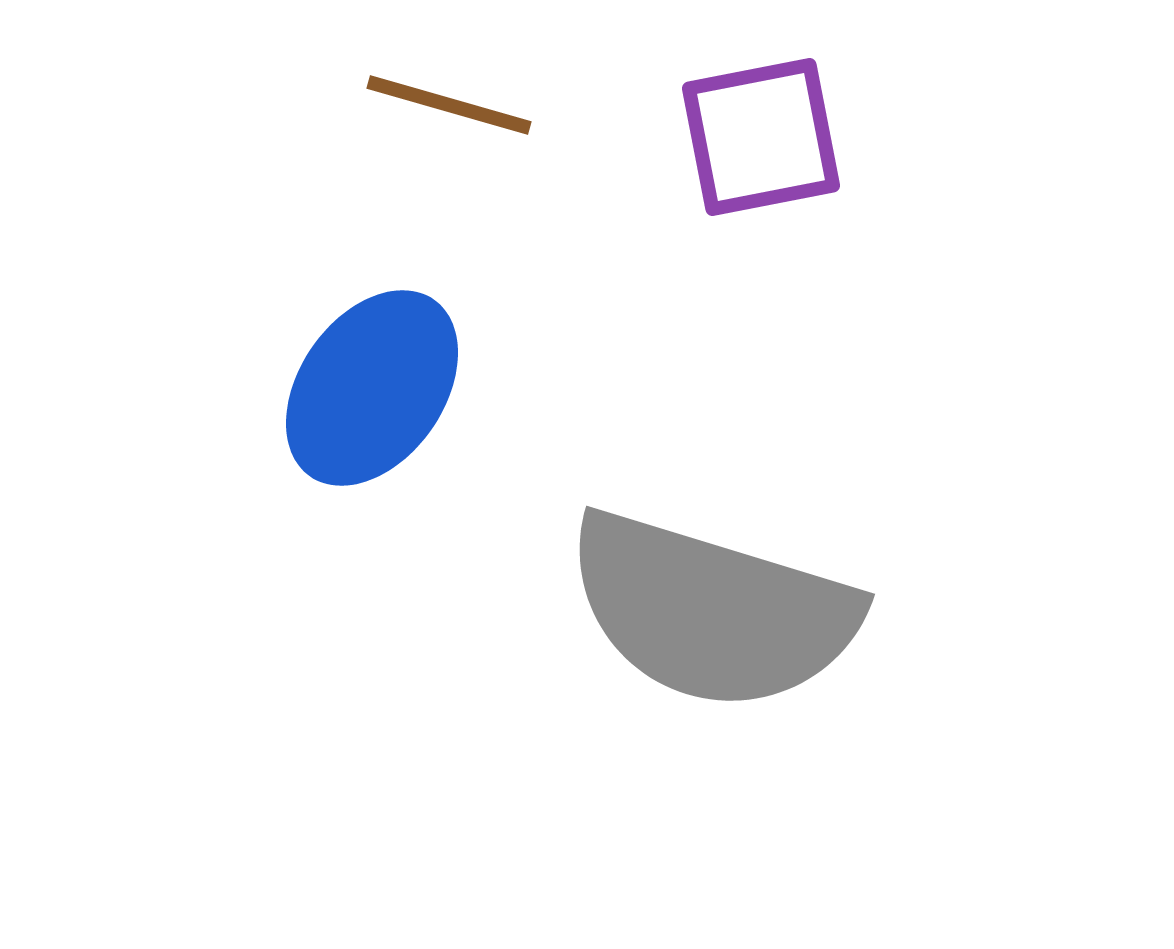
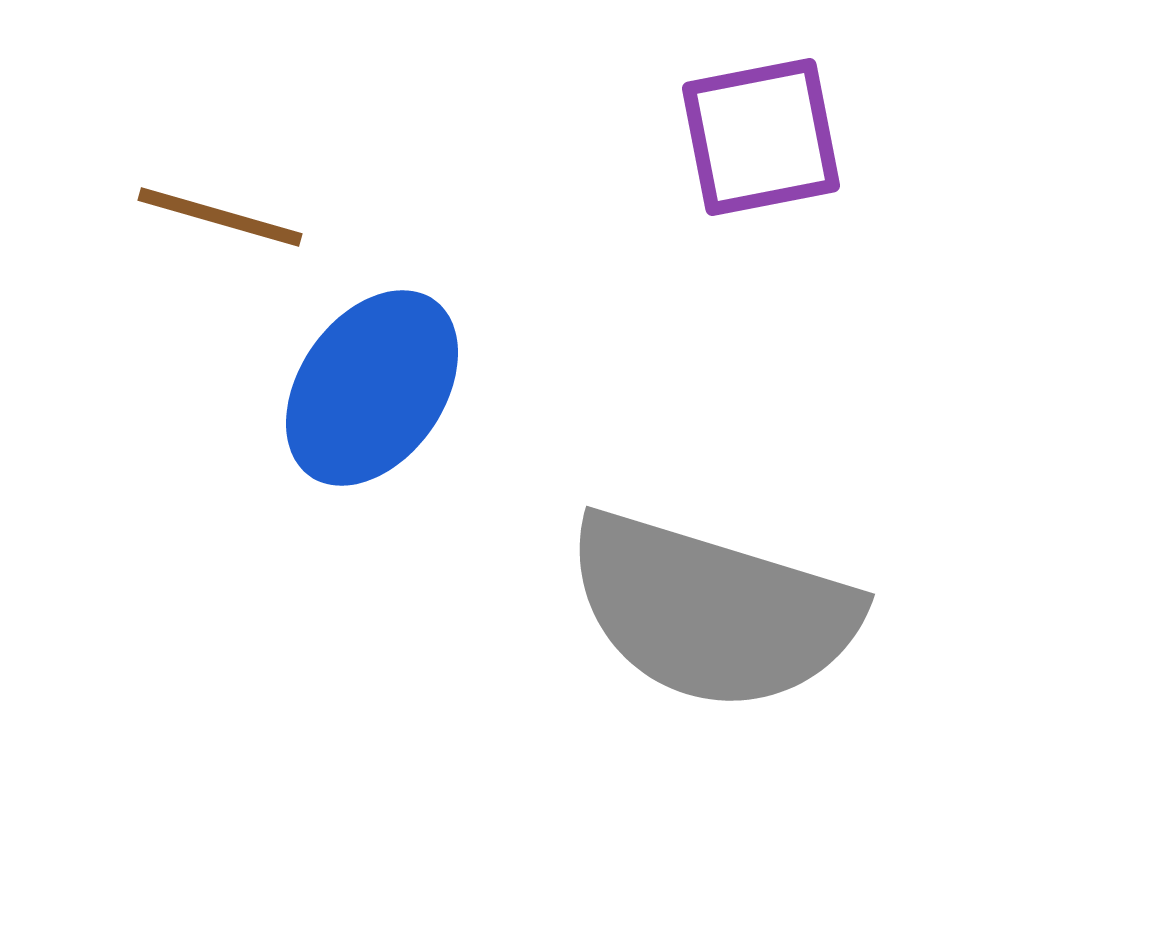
brown line: moved 229 px left, 112 px down
